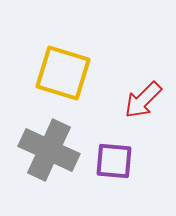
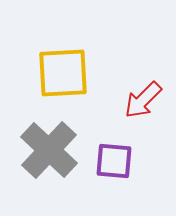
yellow square: rotated 20 degrees counterclockwise
gray cross: rotated 18 degrees clockwise
